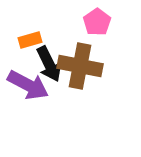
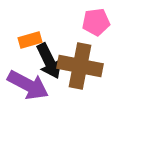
pink pentagon: moved 1 px left; rotated 28 degrees clockwise
black arrow: moved 3 px up
